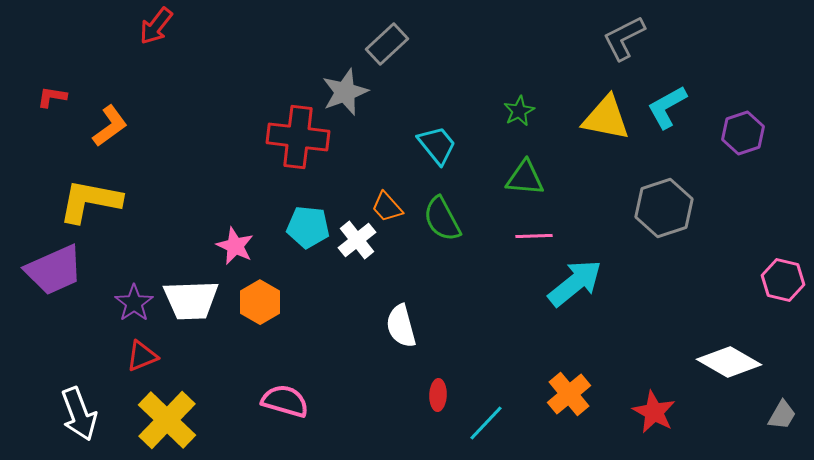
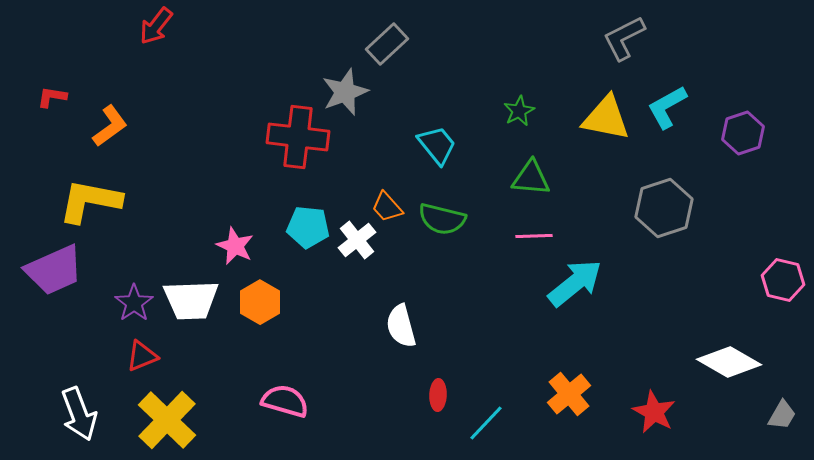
green triangle: moved 6 px right
green semicircle: rotated 48 degrees counterclockwise
